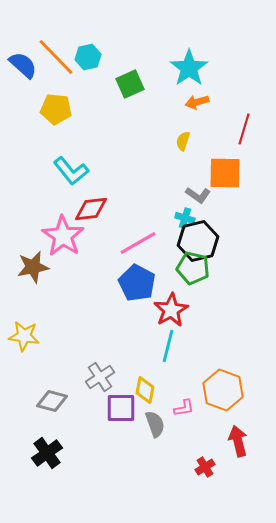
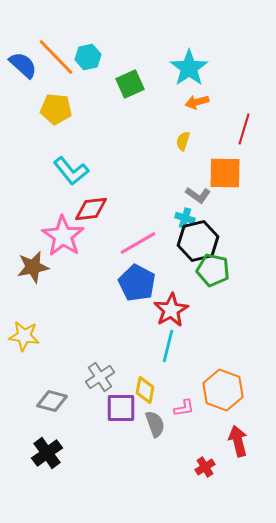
green pentagon: moved 20 px right, 2 px down
